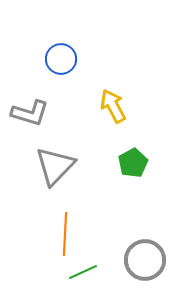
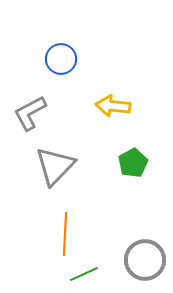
yellow arrow: rotated 56 degrees counterclockwise
gray L-shape: rotated 135 degrees clockwise
green line: moved 1 px right, 2 px down
